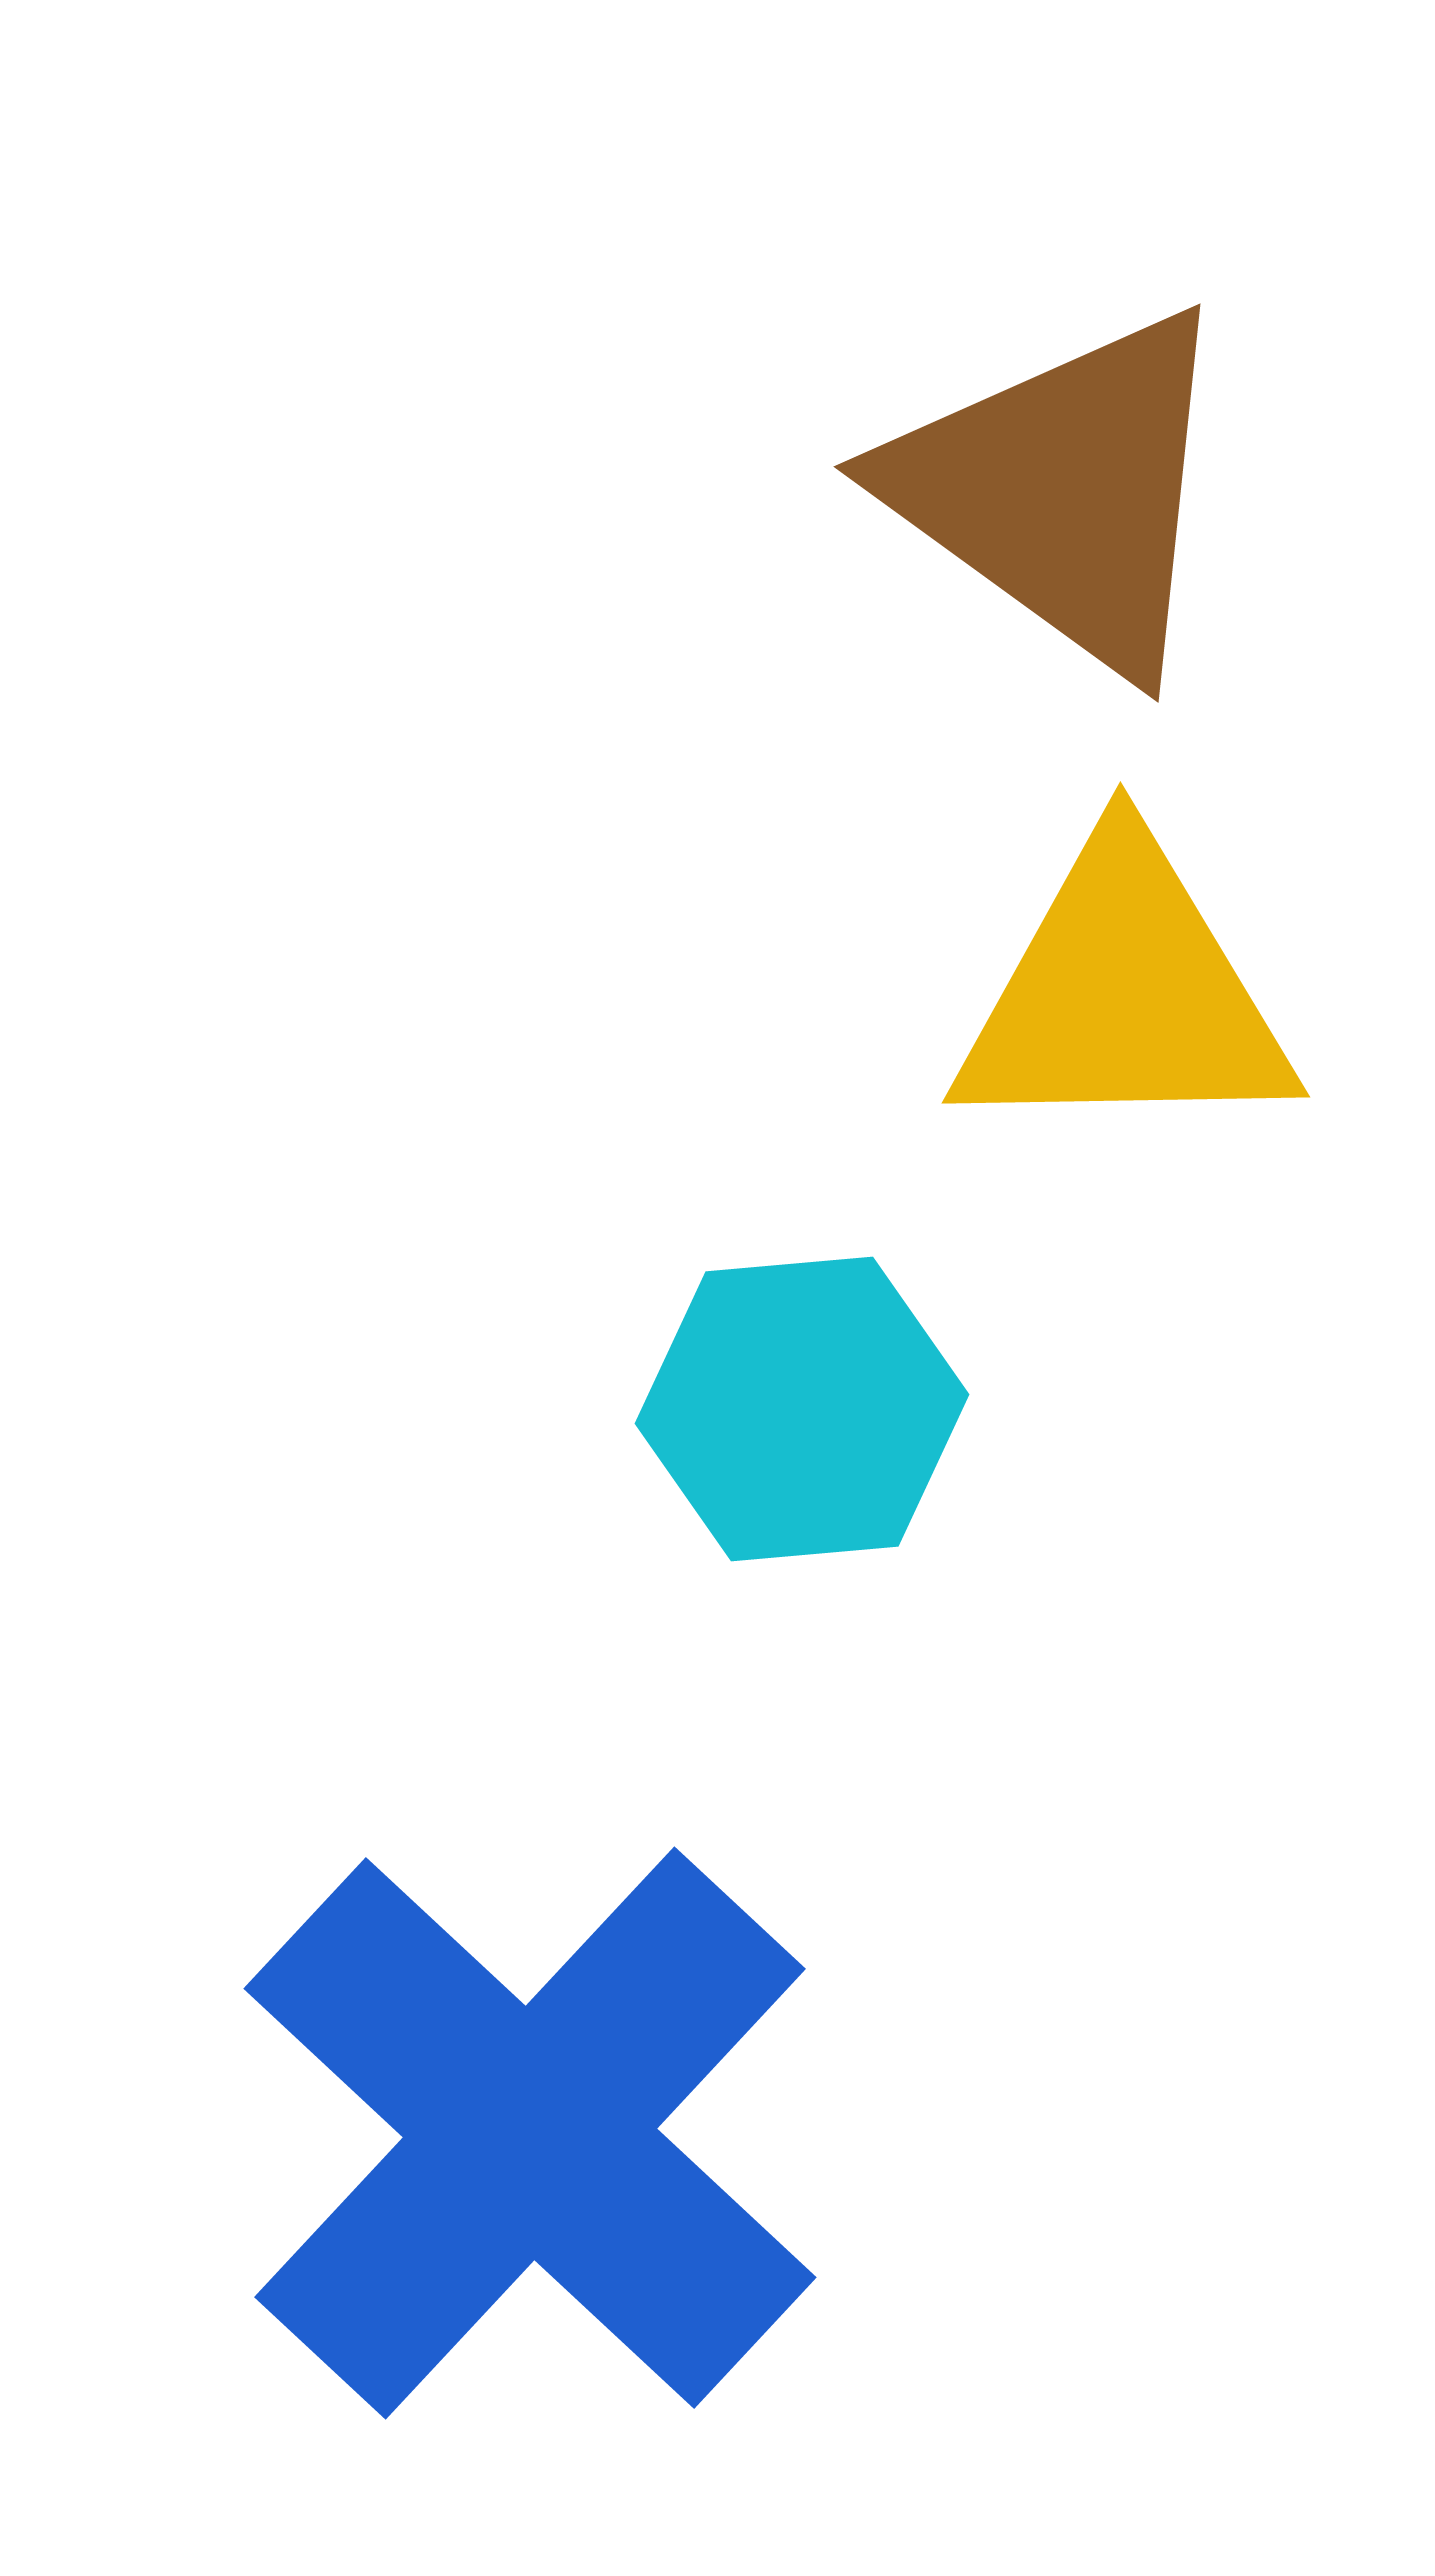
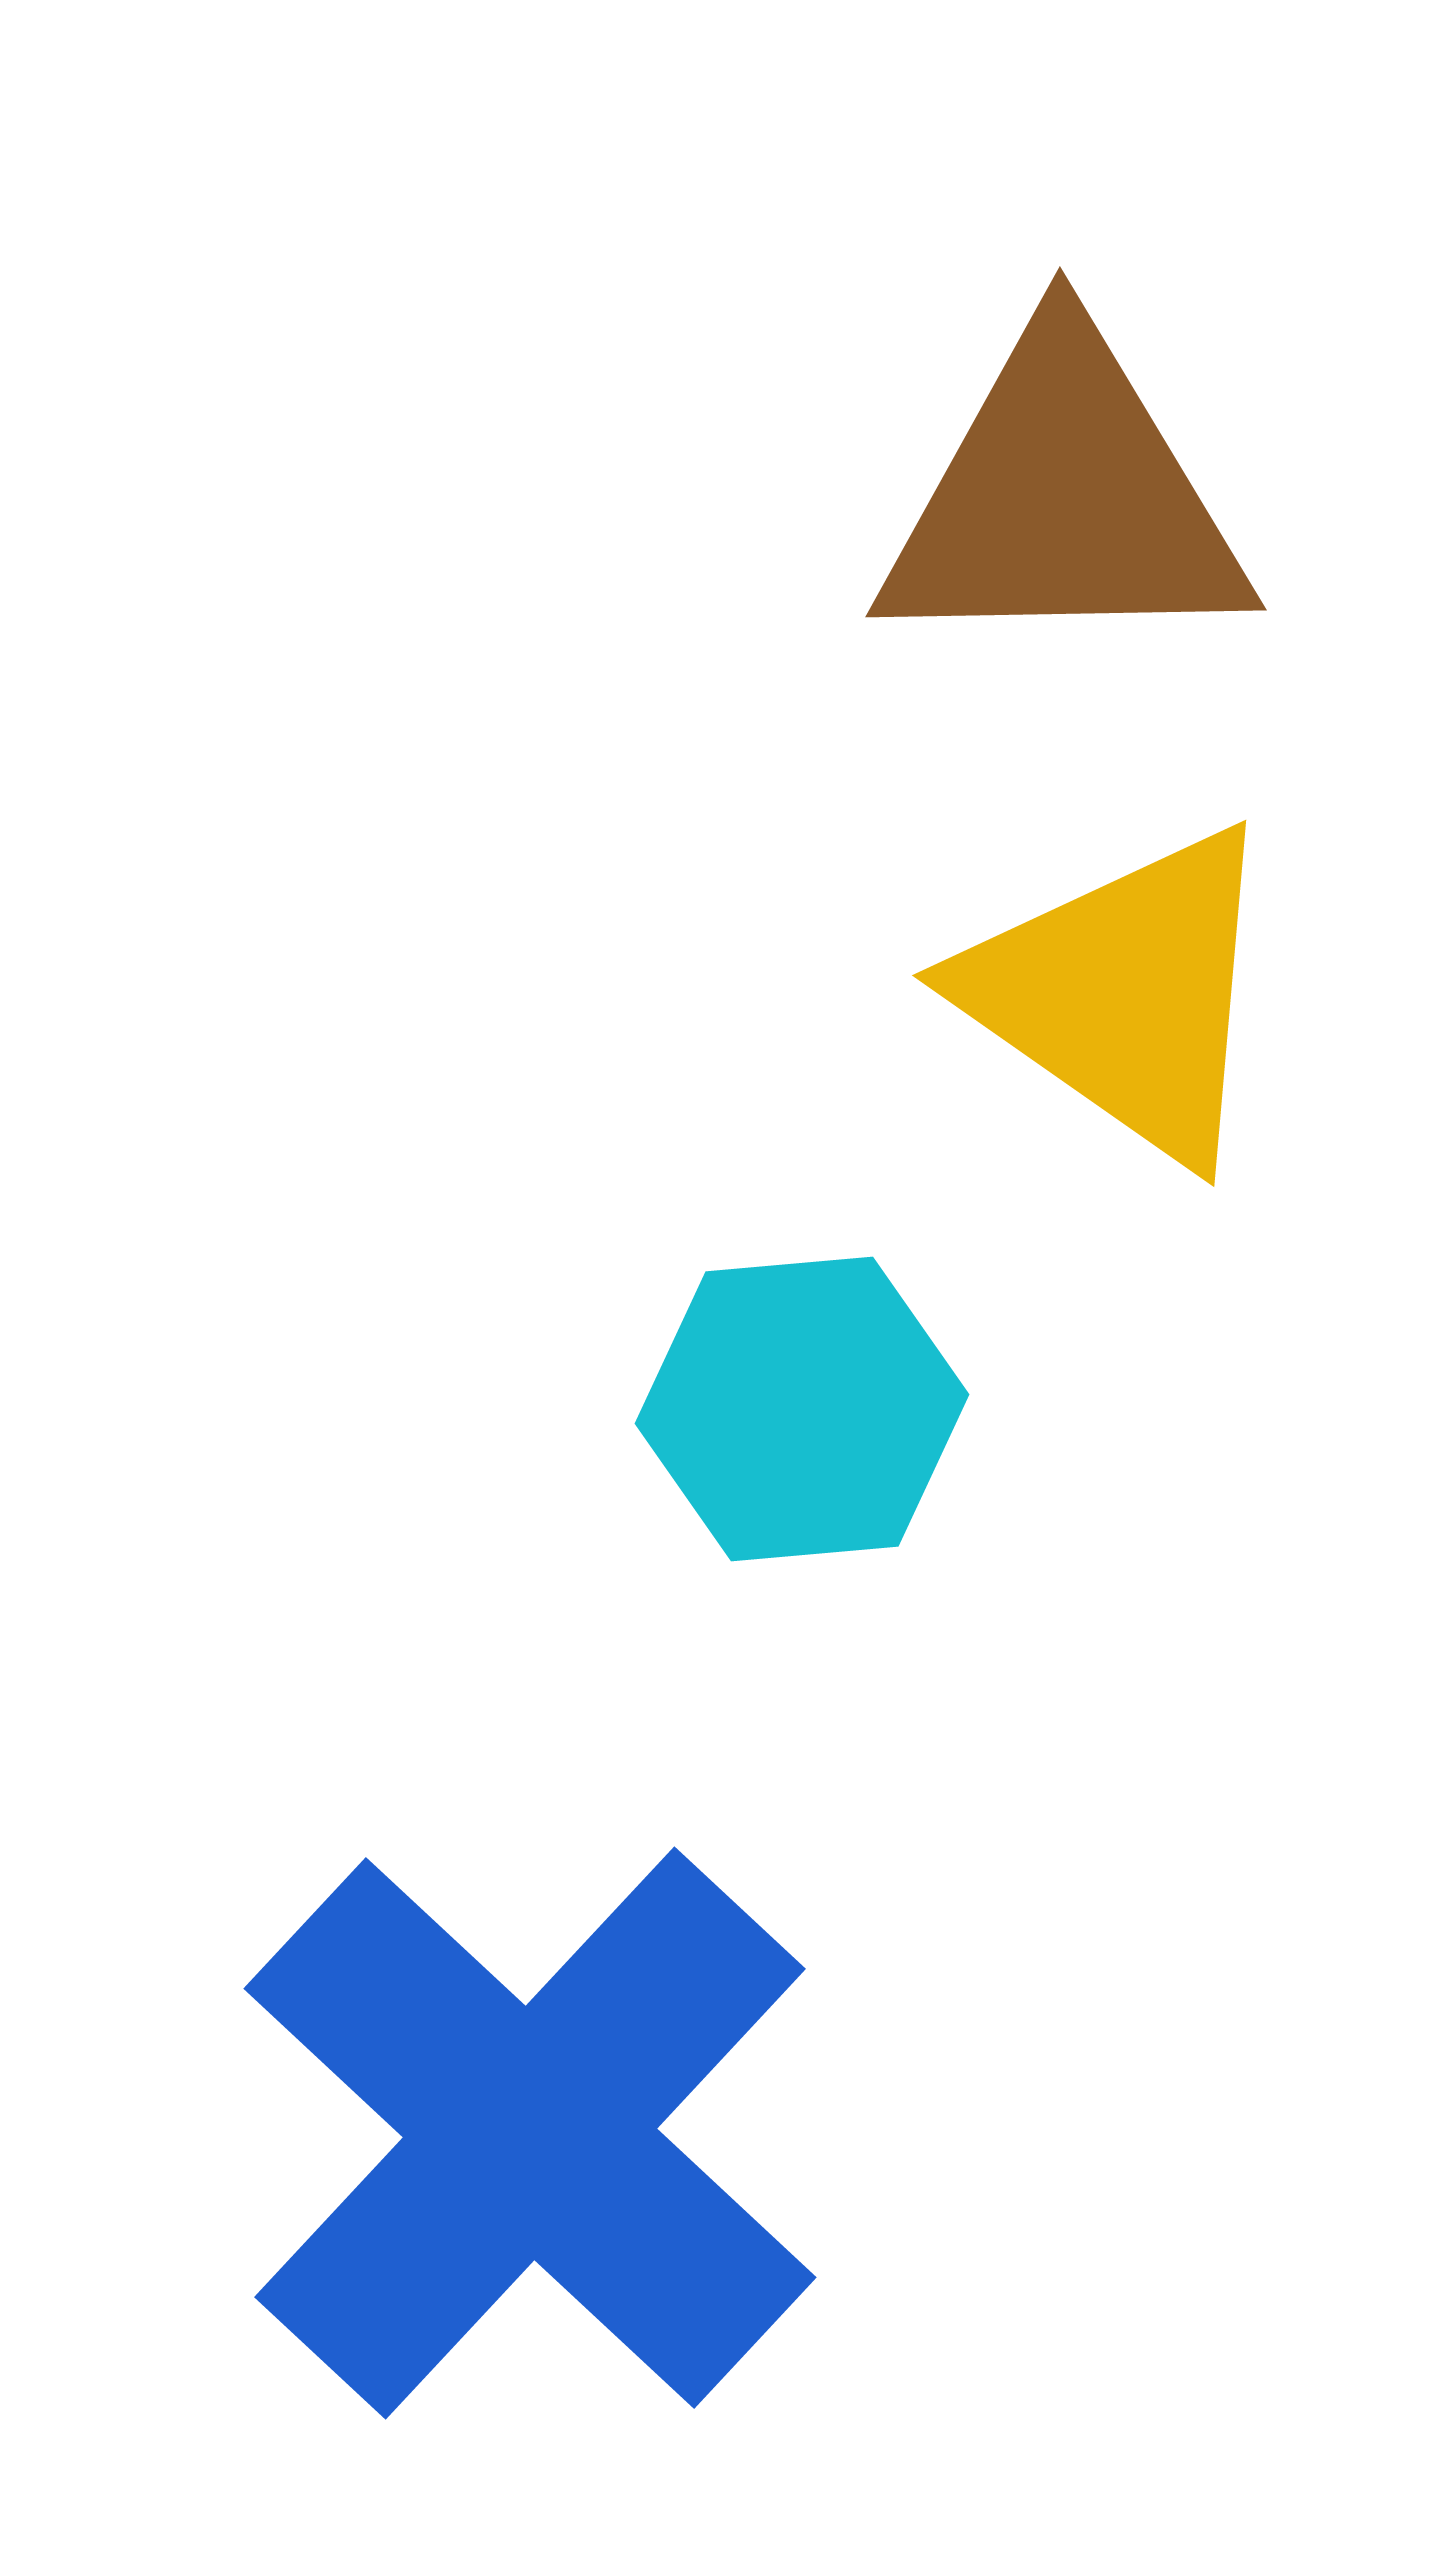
brown triangle: moved 7 px down; rotated 37 degrees counterclockwise
yellow triangle: rotated 36 degrees clockwise
